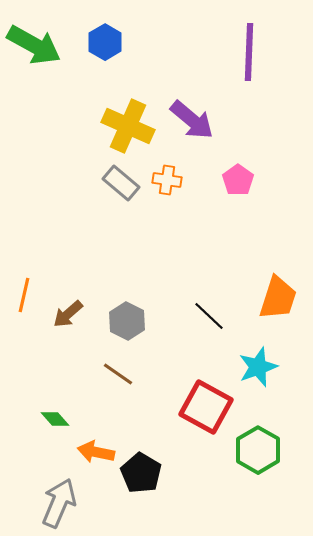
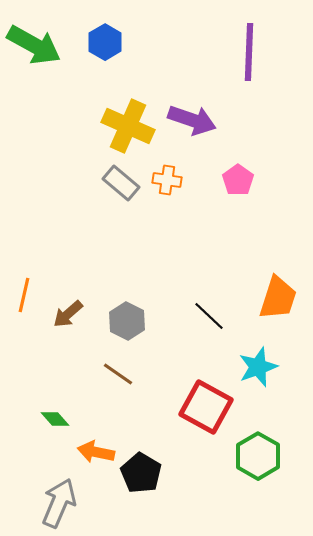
purple arrow: rotated 21 degrees counterclockwise
green hexagon: moved 6 px down
